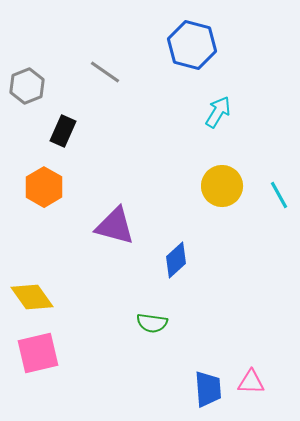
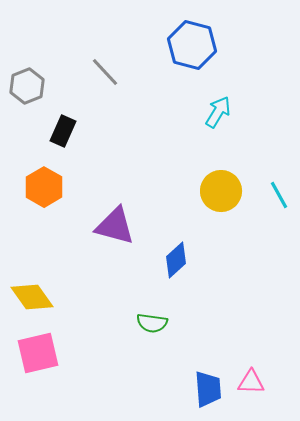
gray line: rotated 12 degrees clockwise
yellow circle: moved 1 px left, 5 px down
